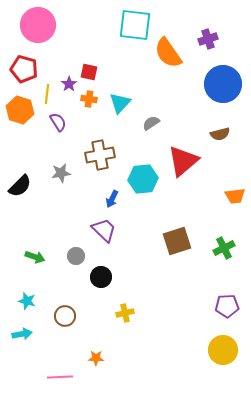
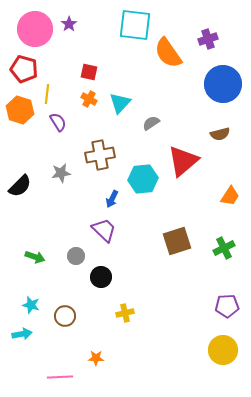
pink circle: moved 3 px left, 4 px down
purple star: moved 60 px up
orange cross: rotated 21 degrees clockwise
orange trapezoid: moved 5 px left; rotated 50 degrees counterclockwise
cyan star: moved 4 px right, 4 px down
